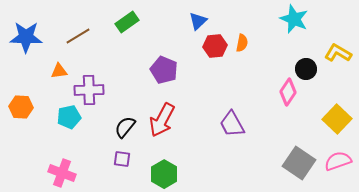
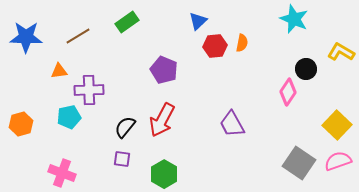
yellow L-shape: moved 3 px right, 1 px up
orange hexagon: moved 17 px down; rotated 20 degrees counterclockwise
yellow square: moved 6 px down
